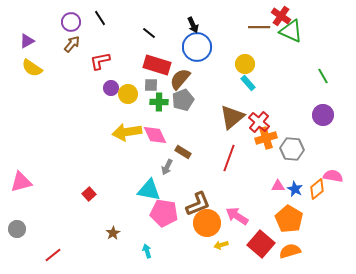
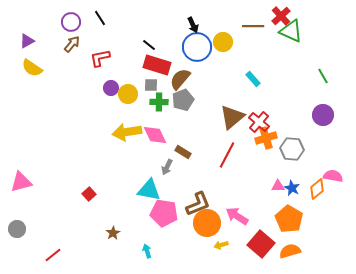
red cross at (281, 16): rotated 12 degrees clockwise
brown line at (259, 27): moved 6 px left, 1 px up
black line at (149, 33): moved 12 px down
red L-shape at (100, 61): moved 3 px up
yellow circle at (245, 64): moved 22 px left, 22 px up
cyan rectangle at (248, 83): moved 5 px right, 4 px up
red line at (229, 158): moved 2 px left, 3 px up; rotated 8 degrees clockwise
blue star at (295, 189): moved 3 px left, 1 px up
